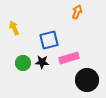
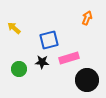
orange arrow: moved 10 px right, 6 px down
yellow arrow: rotated 24 degrees counterclockwise
green circle: moved 4 px left, 6 px down
